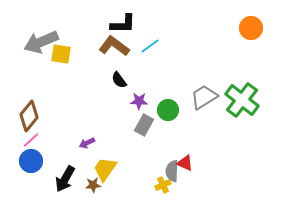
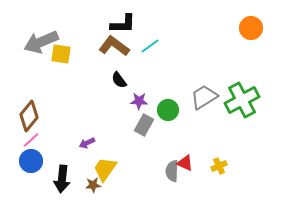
green cross: rotated 24 degrees clockwise
black arrow: moved 3 px left; rotated 24 degrees counterclockwise
yellow cross: moved 56 px right, 19 px up
